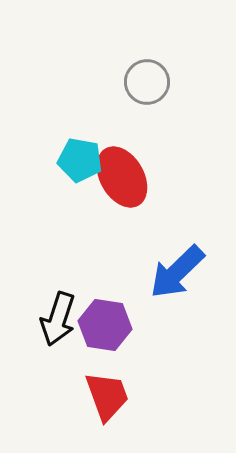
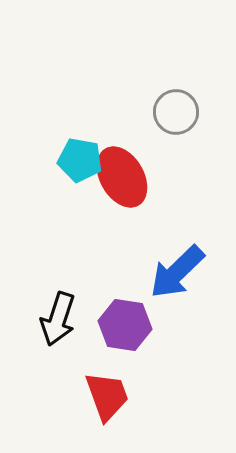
gray circle: moved 29 px right, 30 px down
purple hexagon: moved 20 px right
